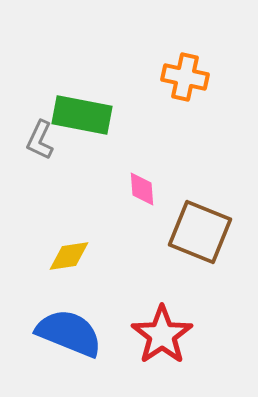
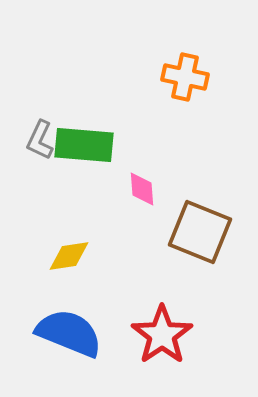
green rectangle: moved 2 px right, 30 px down; rotated 6 degrees counterclockwise
